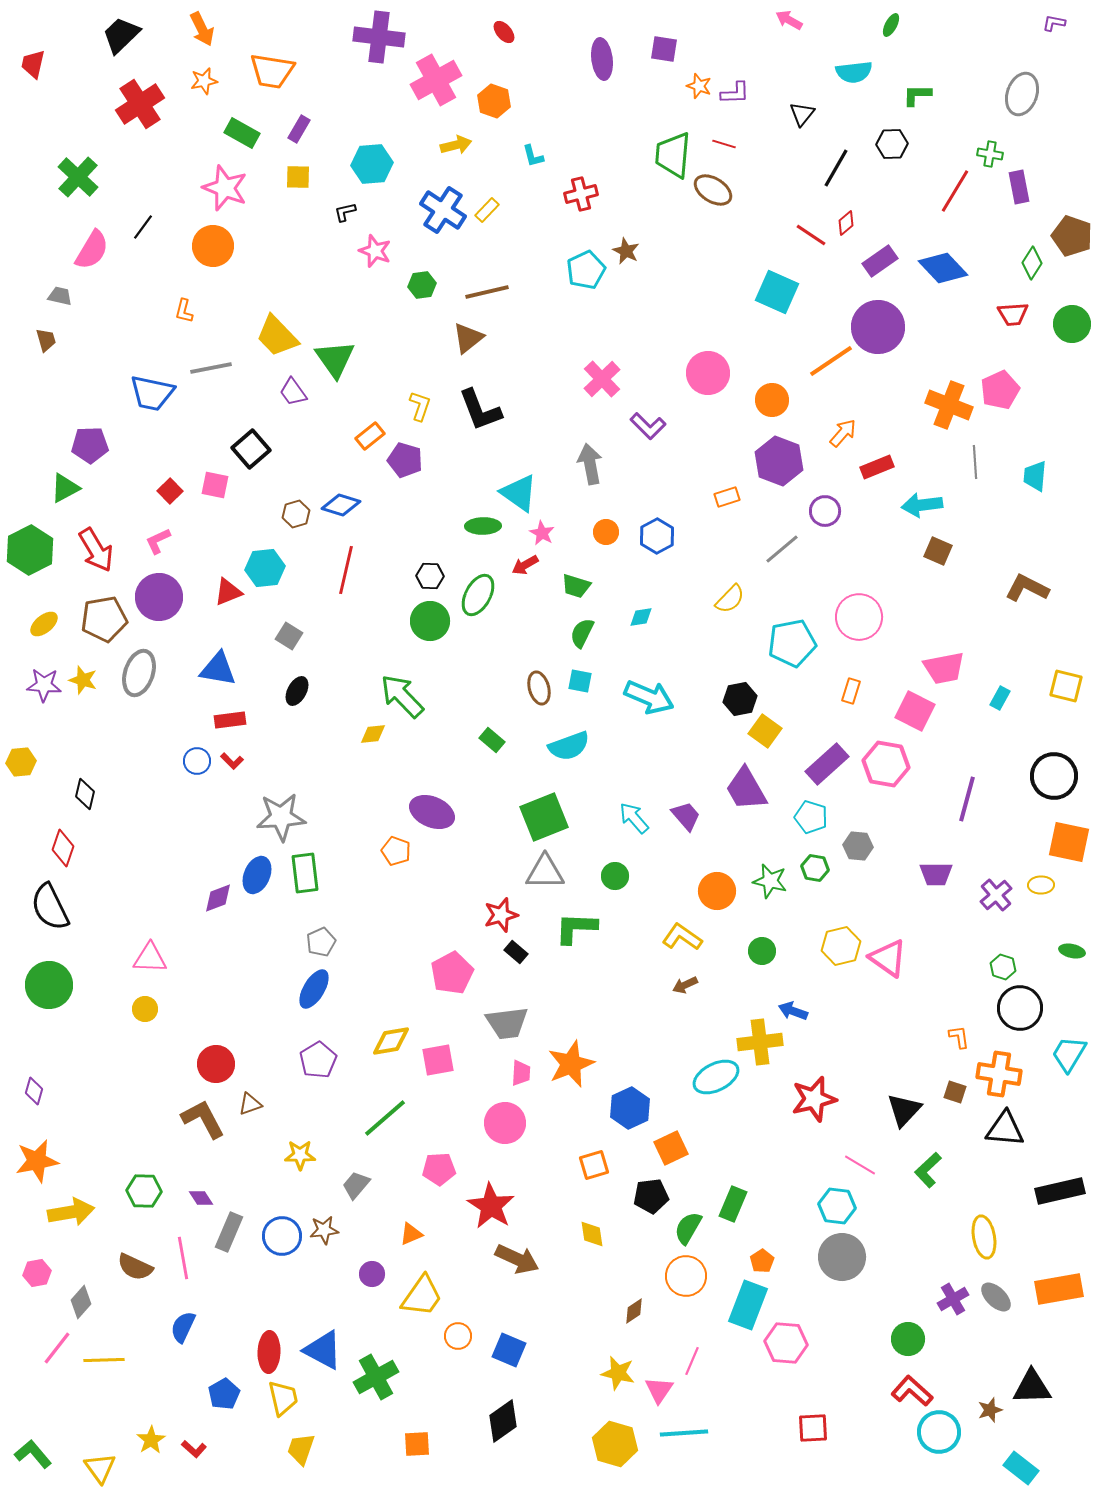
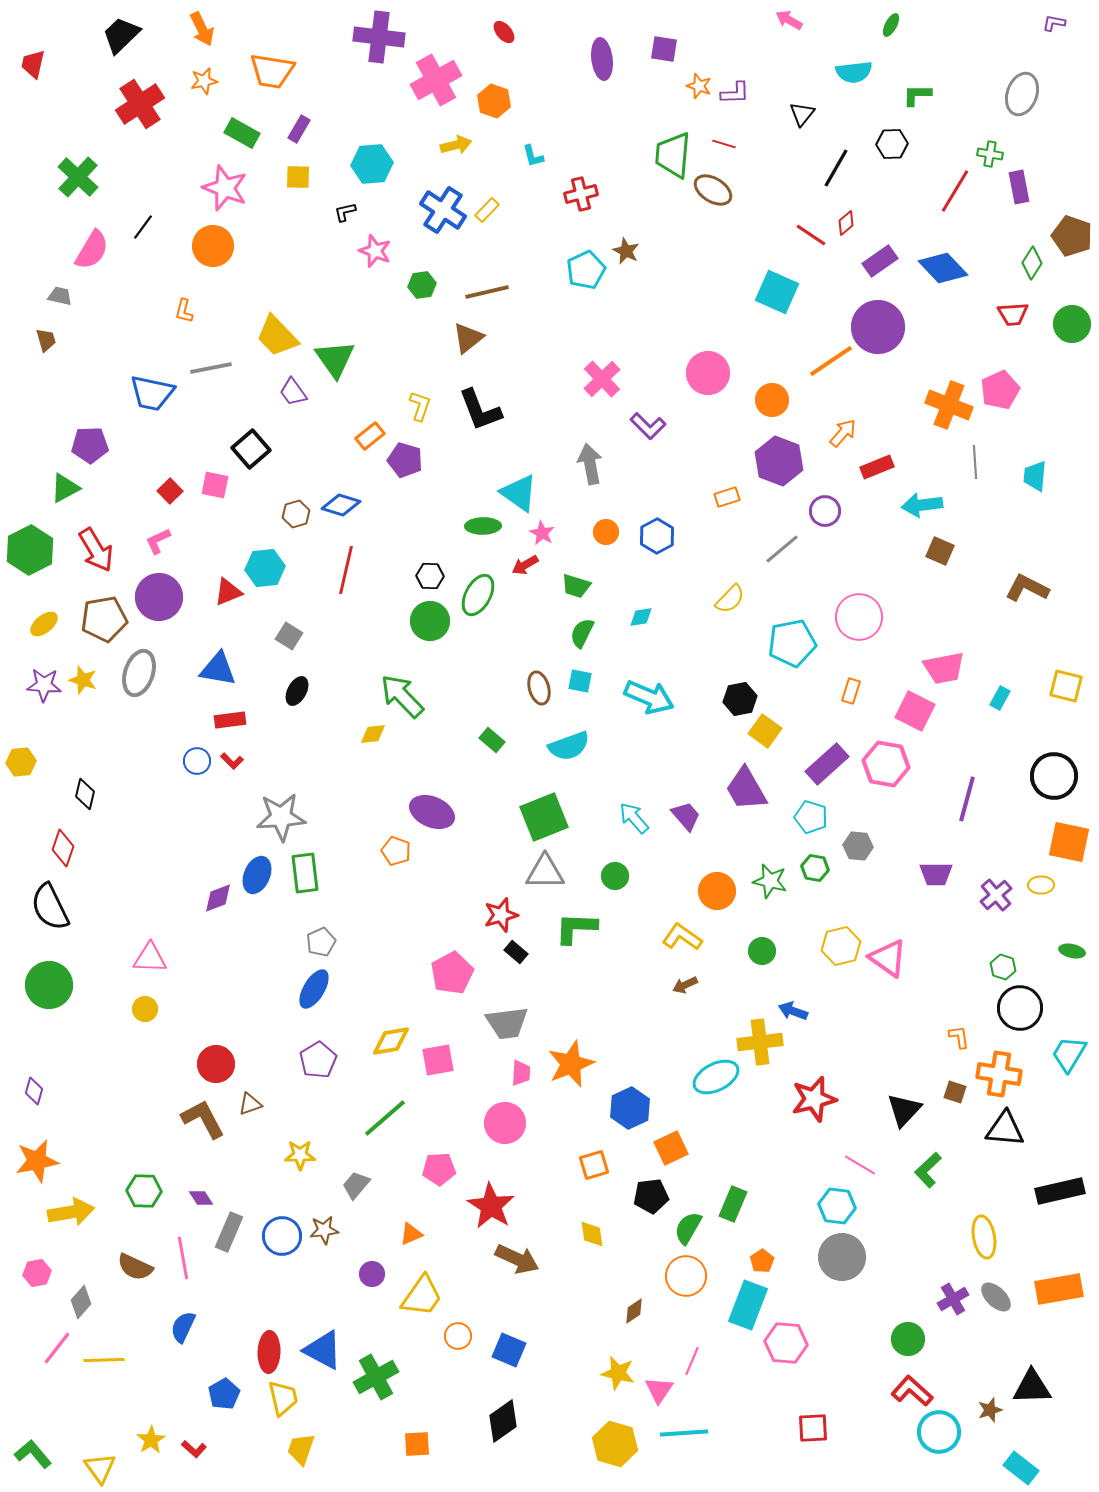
brown square at (938, 551): moved 2 px right
